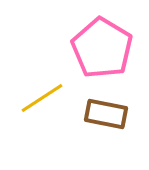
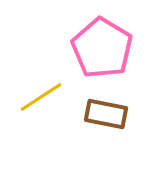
yellow line: moved 1 px left, 1 px up
